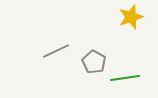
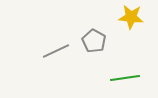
yellow star: rotated 25 degrees clockwise
gray pentagon: moved 21 px up
